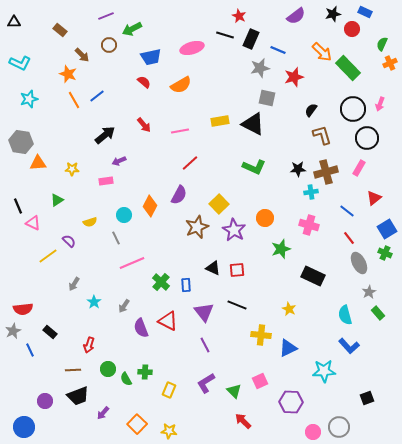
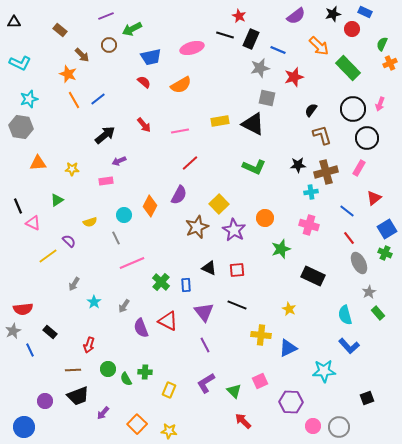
orange arrow at (322, 52): moved 3 px left, 6 px up
blue line at (97, 96): moved 1 px right, 3 px down
gray hexagon at (21, 142): moved 15 px up
black star at (298, 169): moved 4 px up
black triangle at (213, 268): moved 4 px left
pink circle at (313, 432): moved 6 px up
